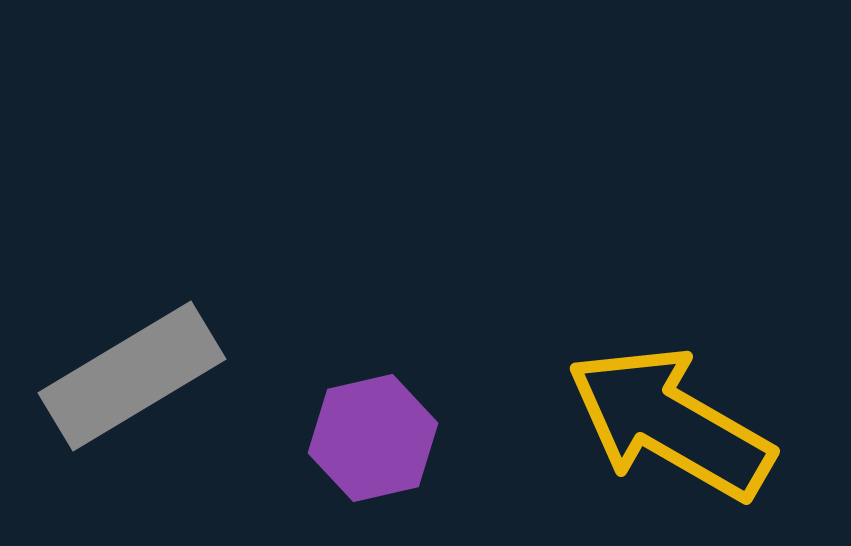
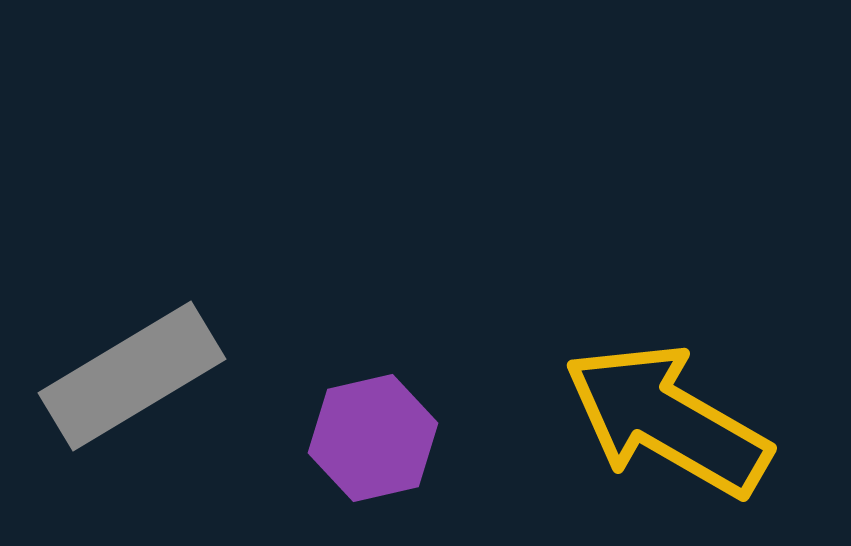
yellow arrow: moved 3 px left, 3 px up
